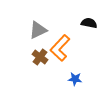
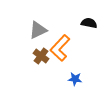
brown cross: moved 1 px right, 1 px up
